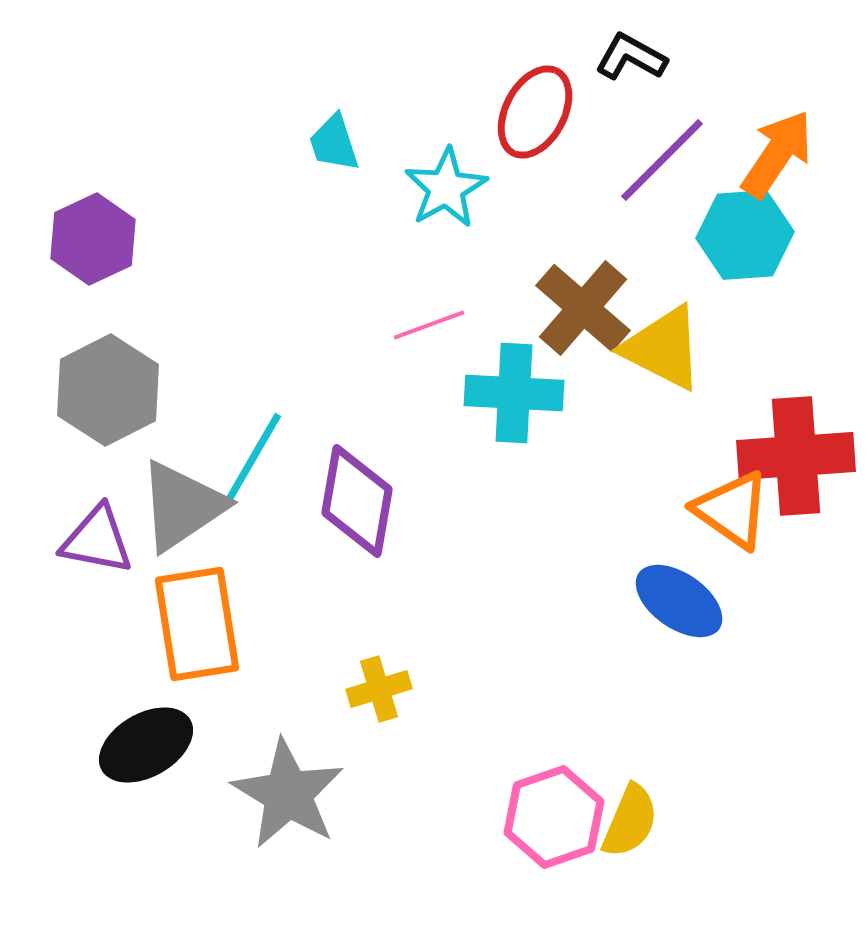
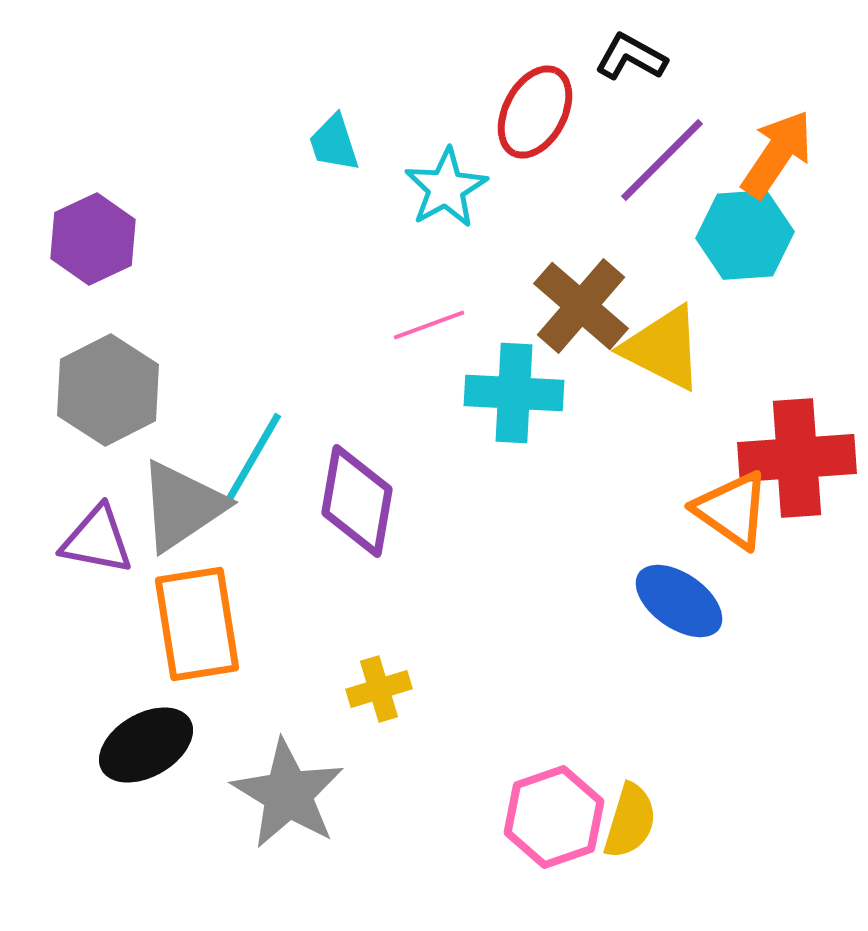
brown cross: moved 2 px left, 2 px up
red cross: moved 1 px right, 2 px down
yellow semicircle: rotated 6 degrees counterclockwise
